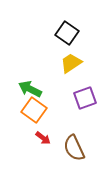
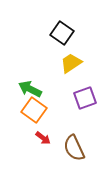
black square: moved 5 px left
